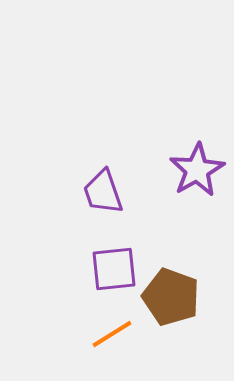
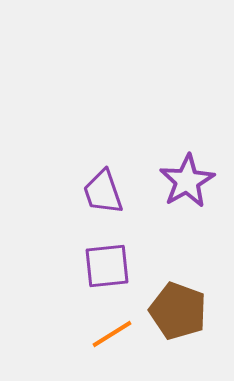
purple star: moved 10 px left, 11 px down
purple square: moved 7 px left, 3 px up
brown pentagon: moved 7 px right, 14 px down
